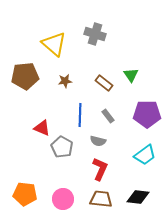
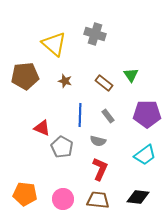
brown star: rotated 24 degrees clockwise
brown trapezoid: moved 3 px left, 1 px down
